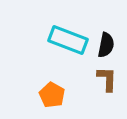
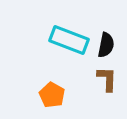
cyan rectangle: moved 1 px right
